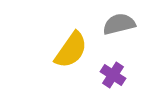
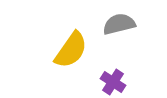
purple cross: moved 7 px down
